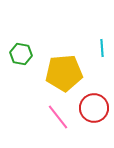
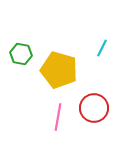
cyan line: rotated 30 degrees clockwise
yellow pentagon: moved 5 px left, 3 px up; rotated 21 degrees clockwise
pink line: rotated 48 degrees clockwise
